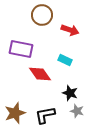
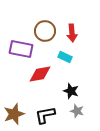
brown circle: moved 3 px right, 16 px down
red arrow: moved 2 px right, 3 px down; rotated 66 degrees clockwise
cyan rectangle: moved 3 px up
red diamond: rotated 65 degrees counterclockwise
black star: moved 1 px right, 2 px up
brown star: moved 1 px left, 1 px down
